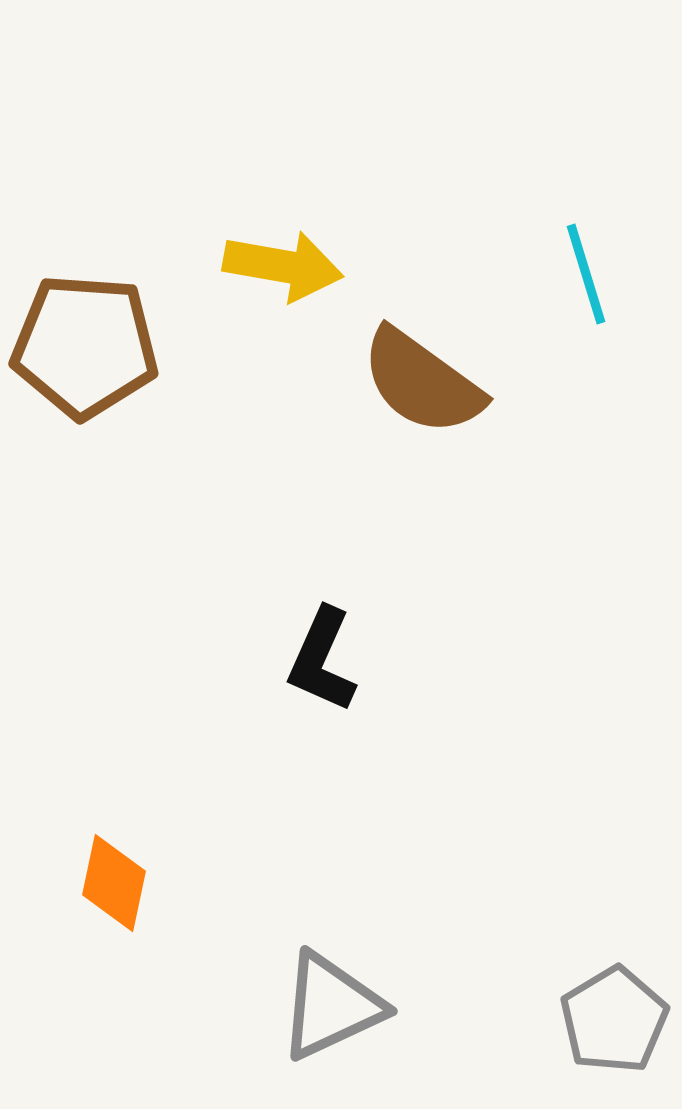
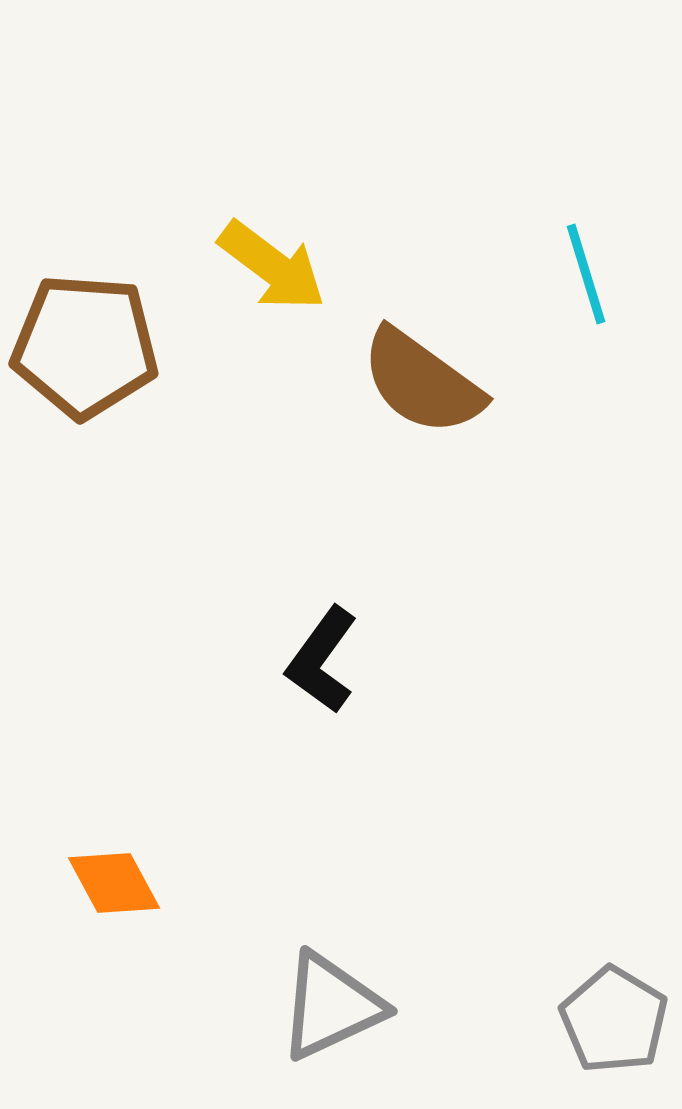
yellow arrow: moved 11 px left; rotated 27 degrees clockwise
black L-shape: rotated 12 degrees clockwise
orange diamond: rotated 40 degrees counterclockwise
gray pentagon: rotated 10 degrees counterclockwise
